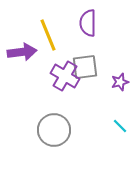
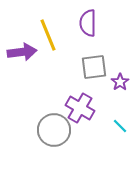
gray square: moved 9 px right
purple cross: moved 15 px right, 32 px down
purple star: rotated 18 degrees counterclockwise
